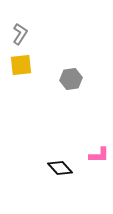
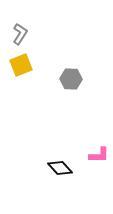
yellow square: rotated 15 degrees counterclockwise
gray hexagon: rotated 10 degrees clockwise
